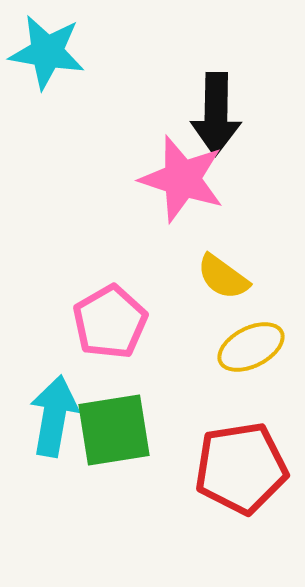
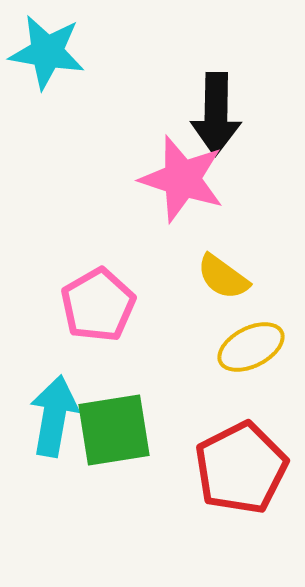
pink pentagon: moved 12 px left, 17 px up
red pentagon: rotated 18 degrees counterclockwise
